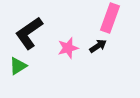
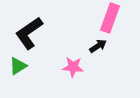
pink star: moved 5 px right, 19 px down; rotated 20 degrees clockwise
